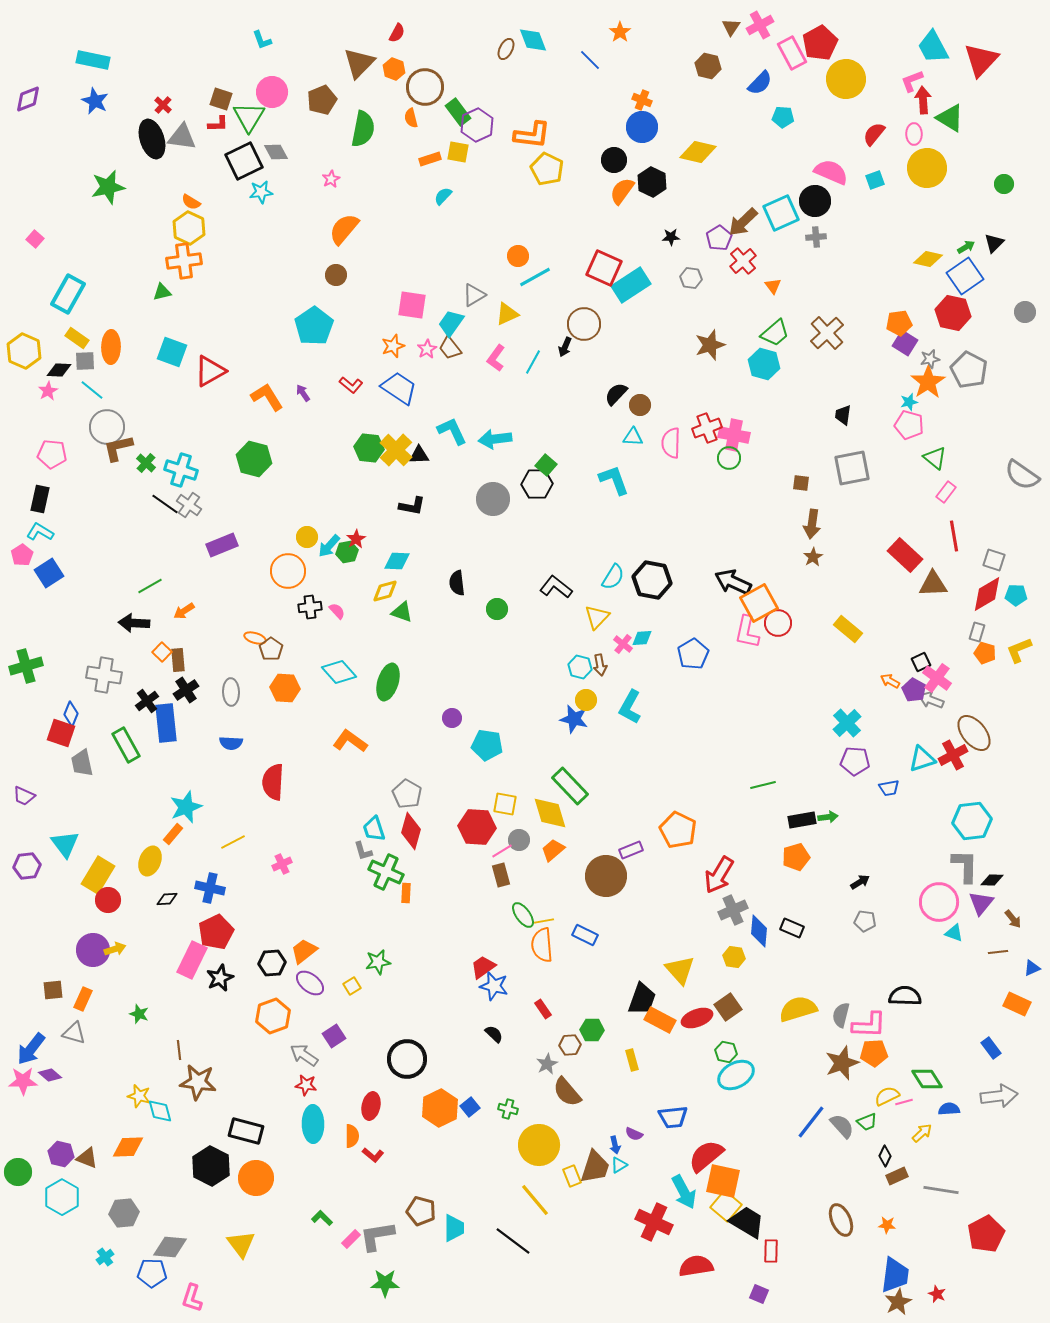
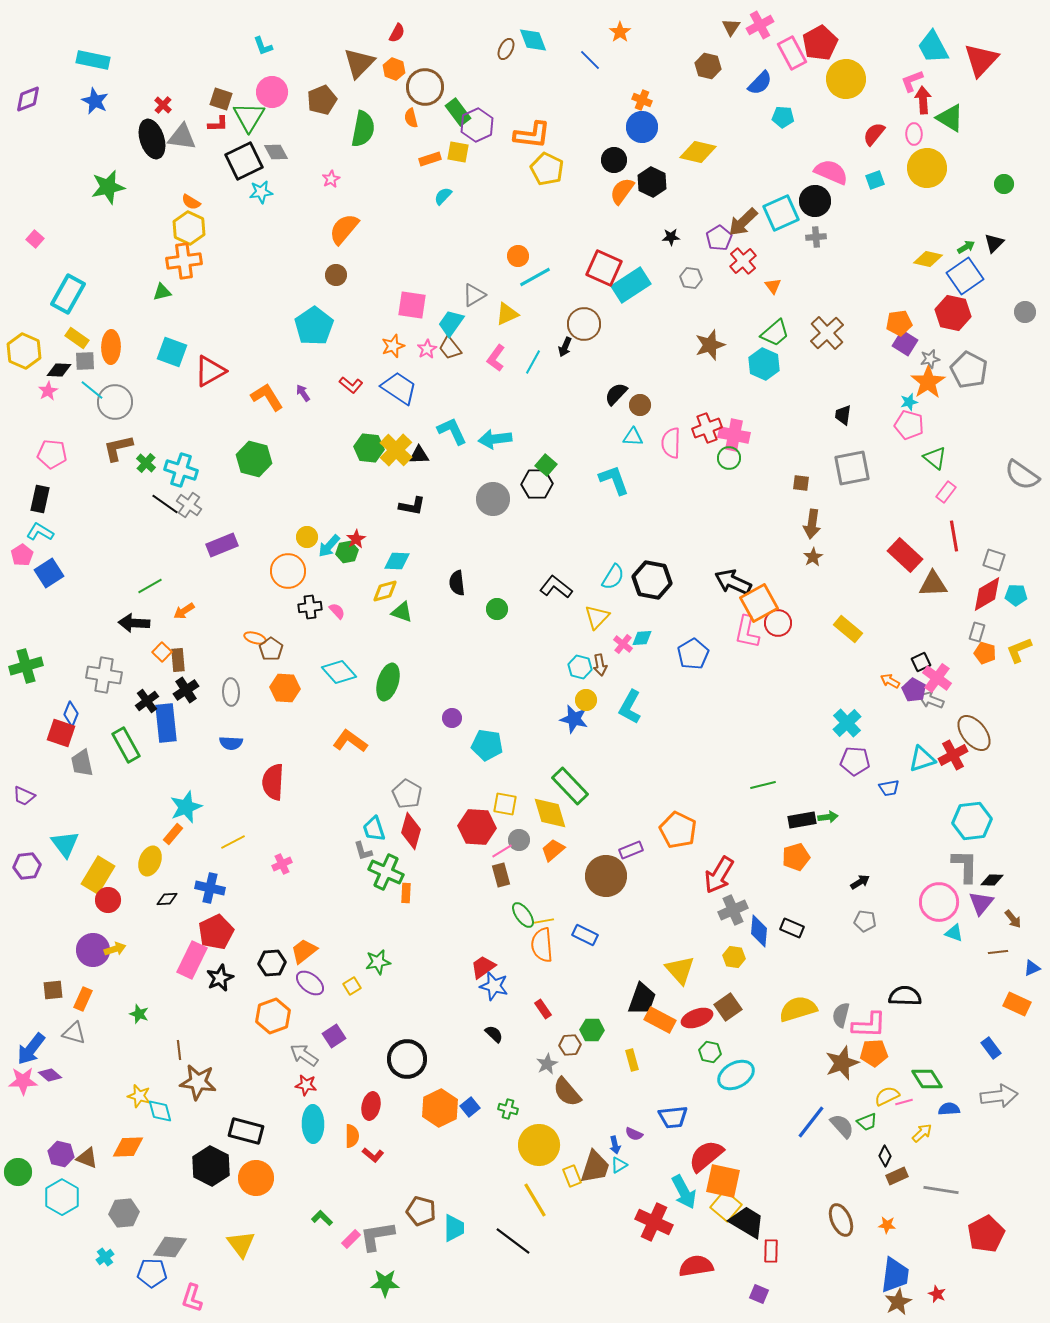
cyan L-shape at (262, 40): moved 1 px right, 6 px down
cyan hexagon at (764, 364): rotated 8 degrees clockwise
gray circle at (107, 427): moved 8 px right, 25 px up
green hexagon at (726, 1052): moved 16 px left
yellow line at (535, 1200): rotated 9 degrees clockwise
